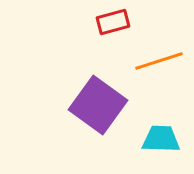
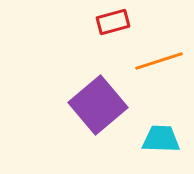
purple square: rotated 14 degrees clockwise
